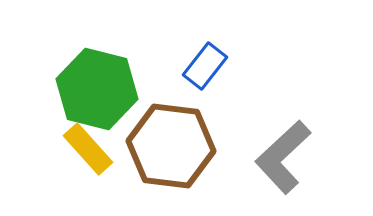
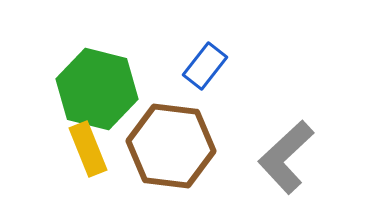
yellow rectangle: rotated 20 degrees clockwise
gray L-shape: moved 3 px right
